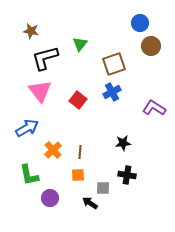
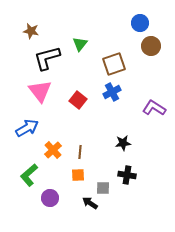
black L-shape: moved 2 px right
green L-shape: rotated 60 degrees clockwise
